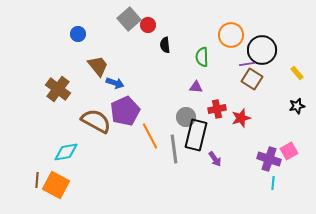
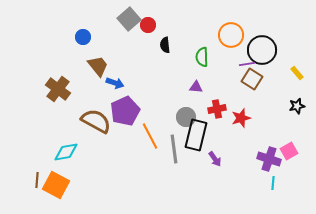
blue circle: moved 5 px right, 3 px down
